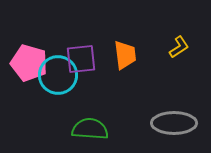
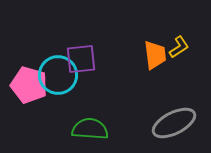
orange trapezoid: moved 30 px right
pink pentagon: moved 22 px down
gray ellipse: rotated 27 degrees counterclockwise
